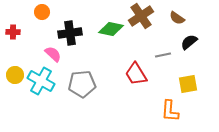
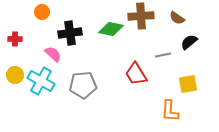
brown cross: rotated 30 degrees clockwise
red cross: moved 2 px right, 7 px down
gray pentagon: moved 1 px right, 1 px down
